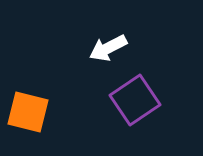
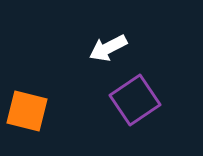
orange square: moved 1 px left, 1 px up
